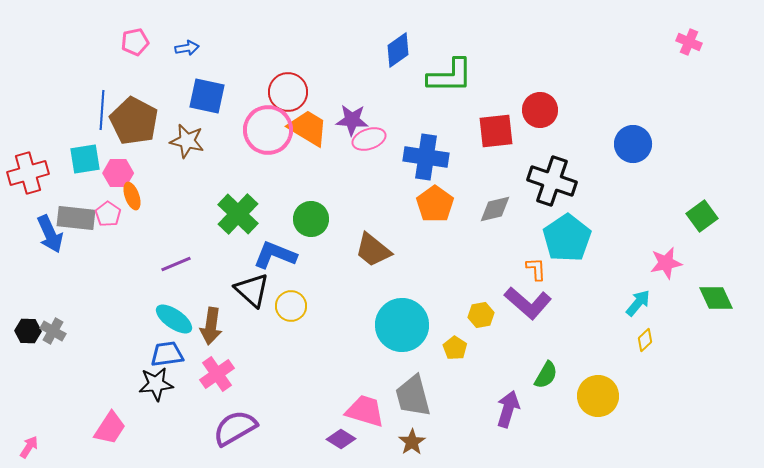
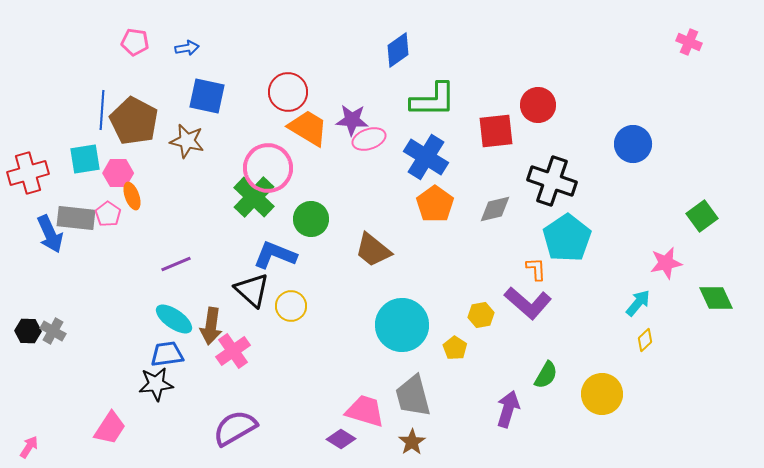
pink pentagon at (135, 42): rotated 20 degrees clockwise
green L-shape at (450, 76): moved 17 px left, 24 px down
red circle at (540, 110): moved 2 px left, 5 px up
pink circle at (268, 130): moved 38 px down
blue cross at (426, 157): rotated 24 degrees clockwise
green cross at (238, 214): moved 16 px right, 17 px up
pink cross at (217, 374): moved 16 px right, 23 px up
yellow circle at (598, 396): moved 4 px right, 2 px up
